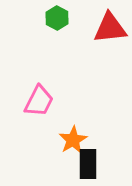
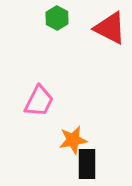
red triangle: rotated 33 degrees clockwise
orange star: rotated 20 degrees clockwise
black rectangle: moved 1 px left
